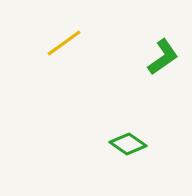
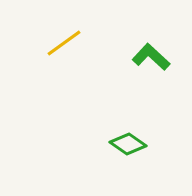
green L-shape: moved 12 px left; rotated 102 degrees counterclockwise
